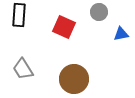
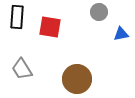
black rectangle: moved 2 px left, 2 px down
red square: moved 14 px left; rotated 15 degrees counterclockwise
gray trapezoid: moved 1 px left
brown circle: moved 3 px right
